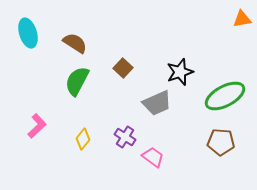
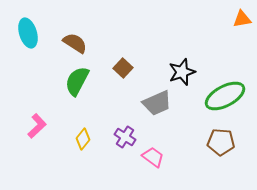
black star: moved 2 px right
